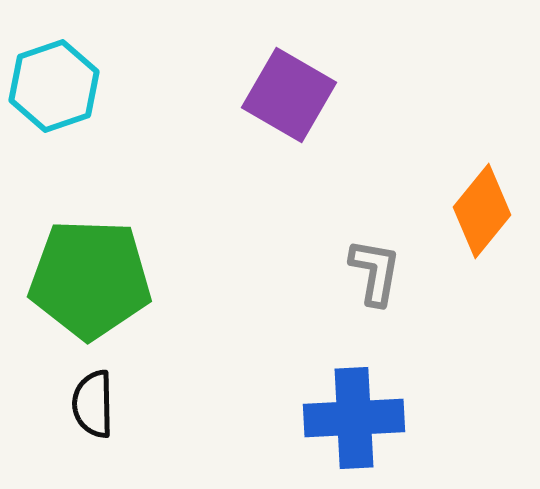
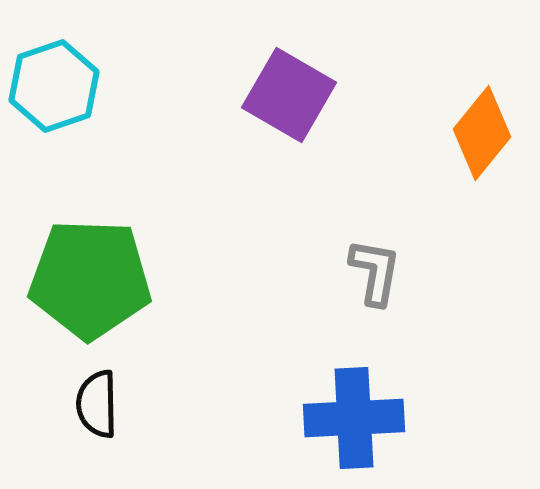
orange diamond: moved 78 px up
black semicircle: moved 4 px right
